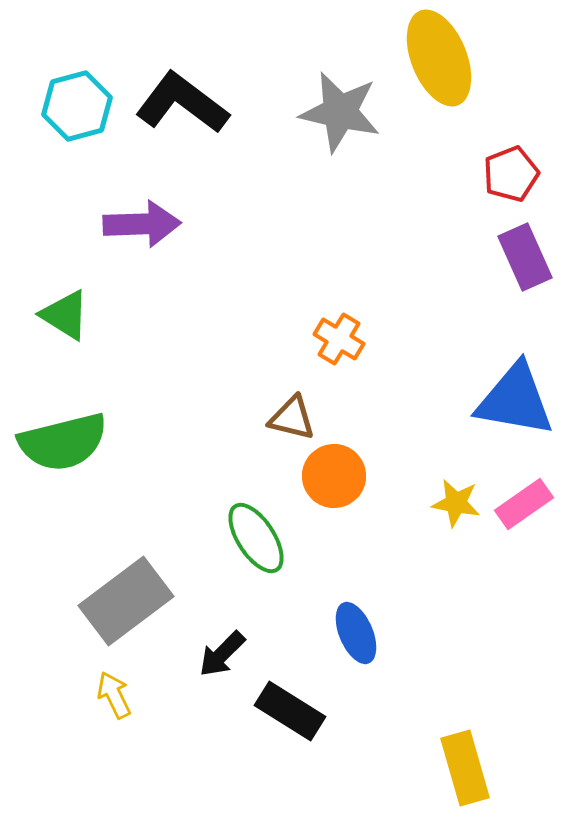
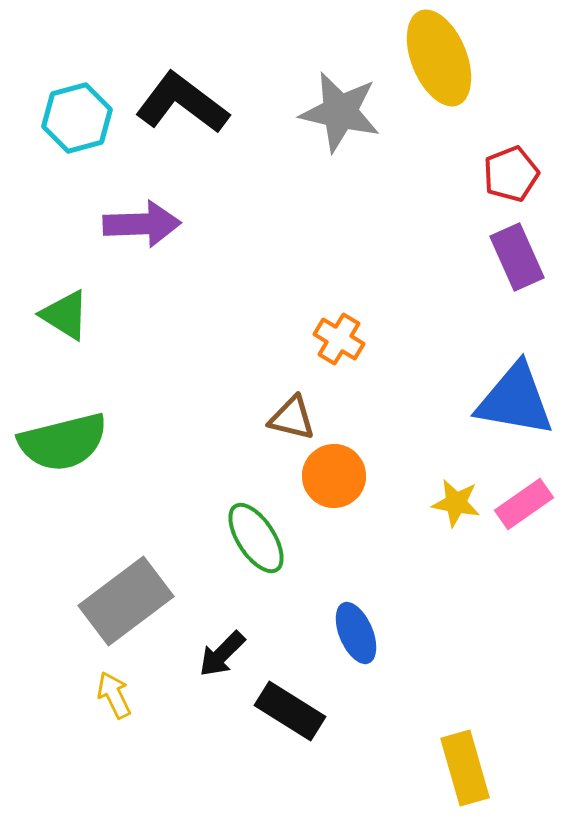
cyan hexagon: moved 12 px down
purple rectangle: moved 8 px left
